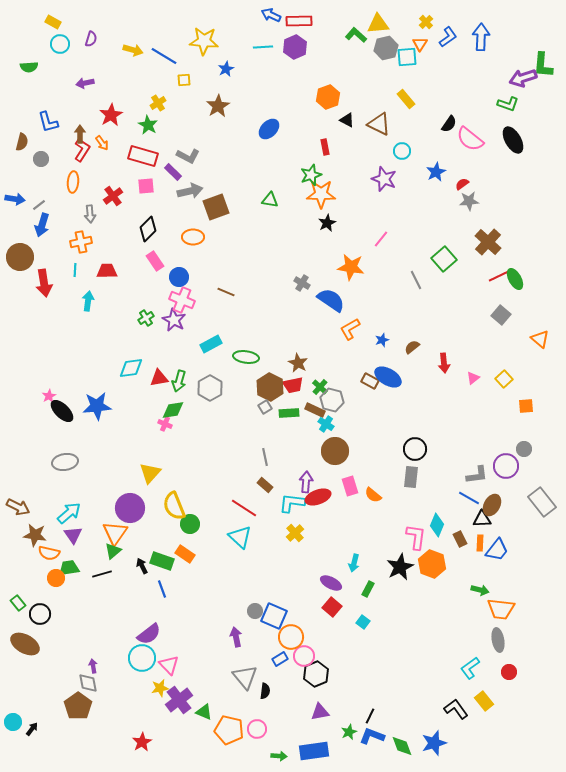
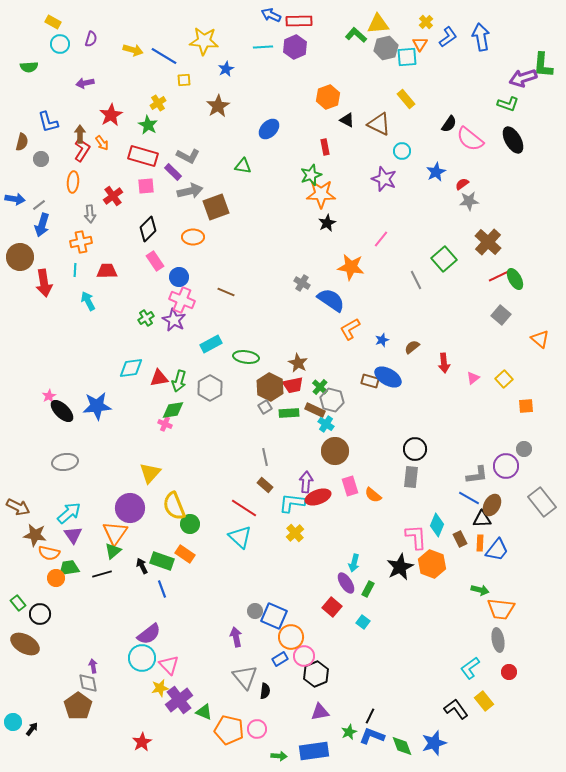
blue arrow at (481, 37): rotated 12 degrees counterclockwise
green triangle at (270, 200): moved 27 px left, 34 px up
cyan arrow at (88, 301): rotated 36 degrees counterclockwise
brown rectangle at (370, 381): rotated 12 degrees counterclockwise
pink L-shape at (416, 537): rotated 12 degrees counterclockwise
purple ellipse at (331, 583): moved 15 px right; rotated 30 degrees clockwise
